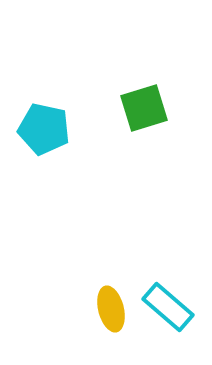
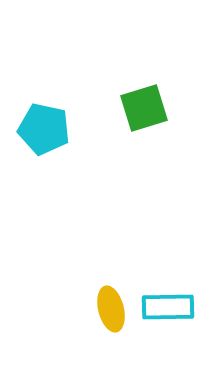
cyan rectangle: rotated 42 degrees counterclockwise
